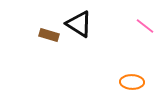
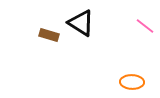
black triangle: moved 2 px right, 1 px up
